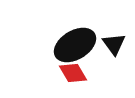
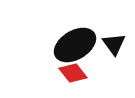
red diamond: rotated 8 degrees counterclockwise
